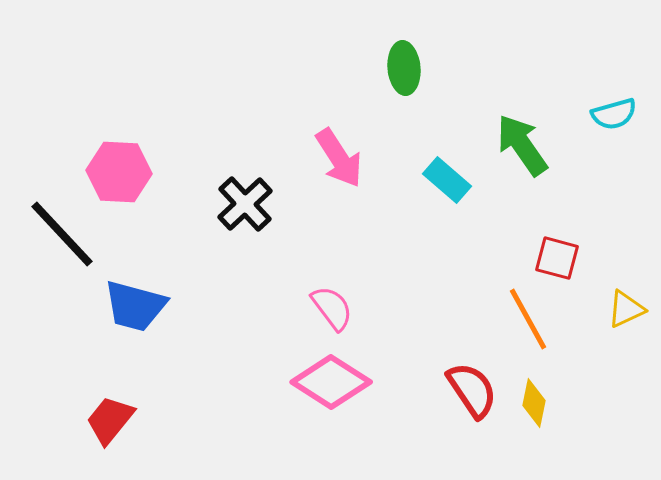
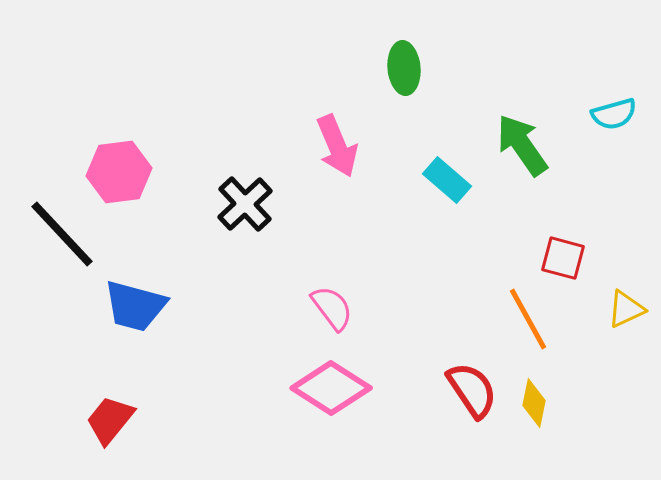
pink arrow: moved 2 px left, 12 px up; rotated 10 degrees clockwise
pink hexagon: rotated 10 degrees counterclockwise
red square: moved 6 px right
pink diamond: moved 6 px down
